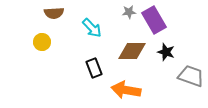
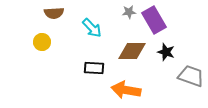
black rectangle: rotated 66 degrees counterclockwise
